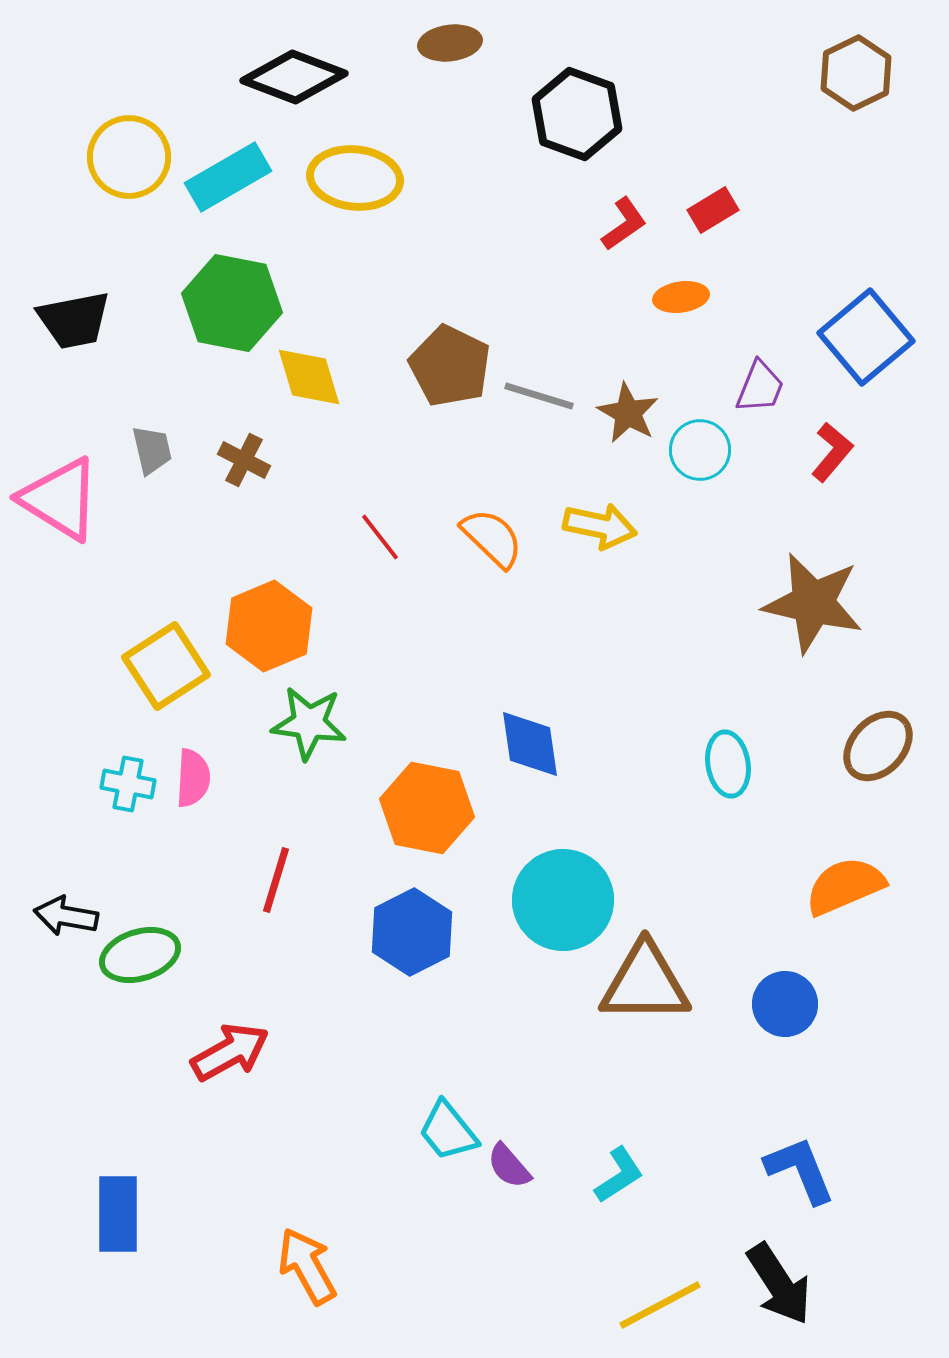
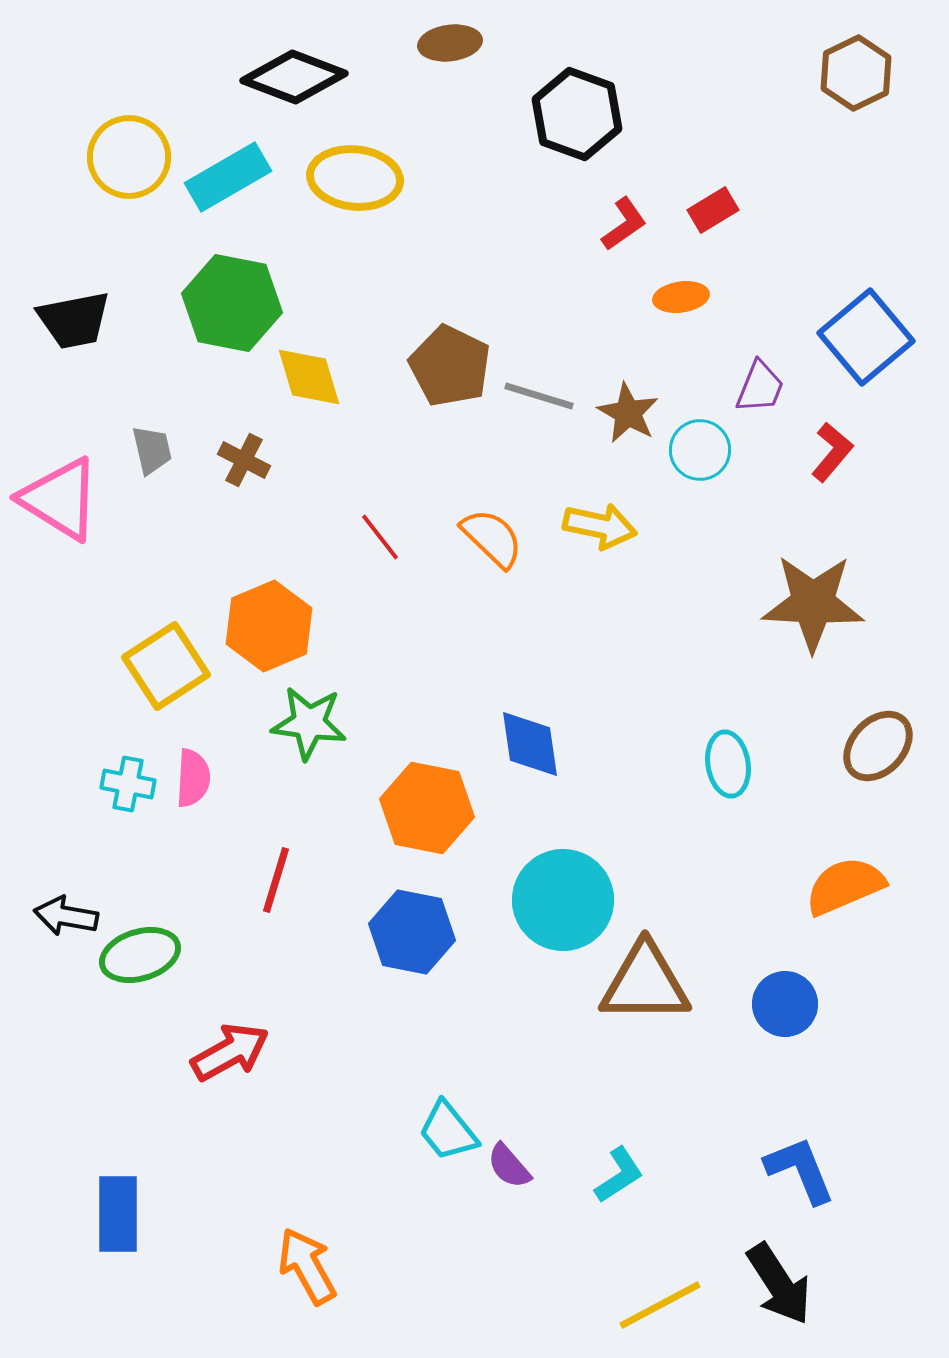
brown star at (813, 603): rotated 10 degrees counterclockwise
blue hexagon at (412, 932): rotated 22 degrees counterclockwise
